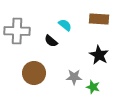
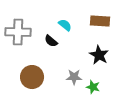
brown rectangle: moved 1 px right, 2 px down
gray cross: moved 1 px right, 1 px down
brown circle: moved 2 px left, 4 px down
